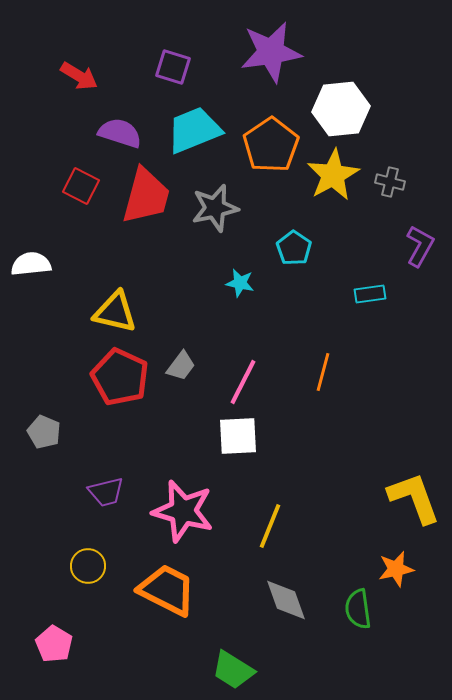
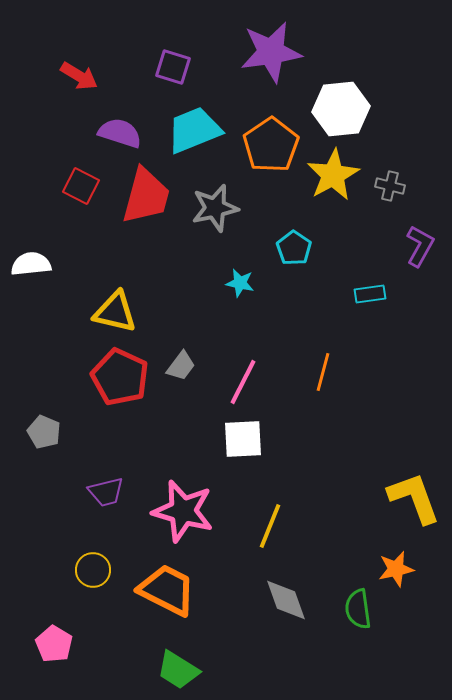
gray cross: moved 4 px down
white square: moved 5 px right, 3 px down
yellow circle: moved 5 px right, 4 px down
green trapezoid: moved 55 px left
